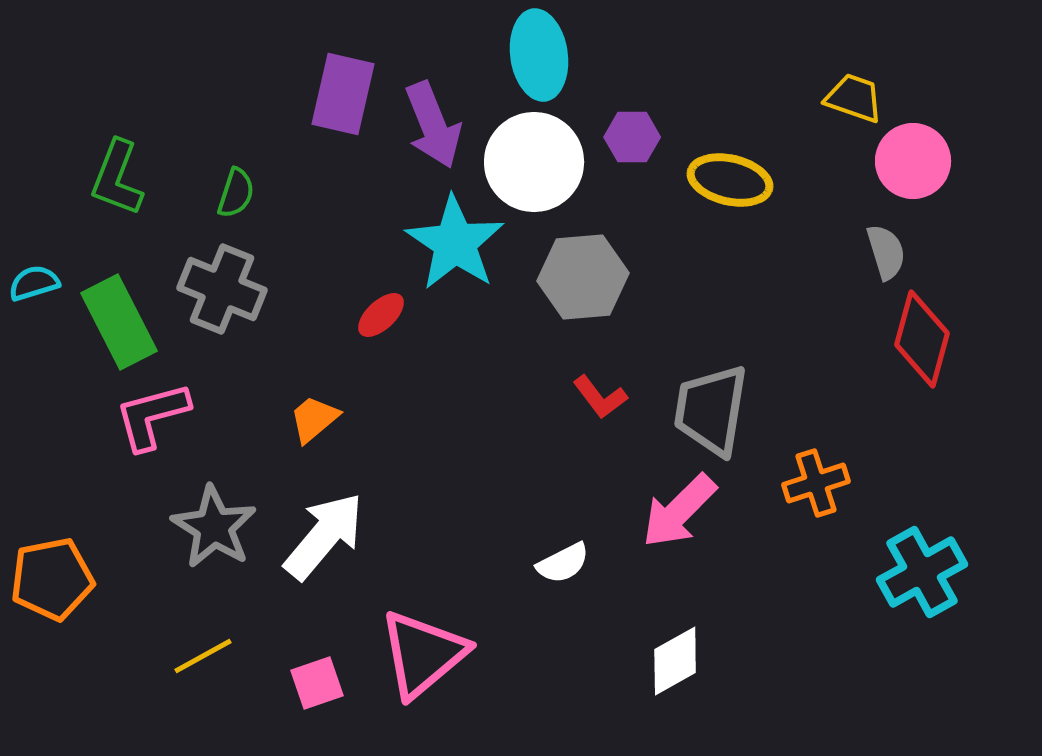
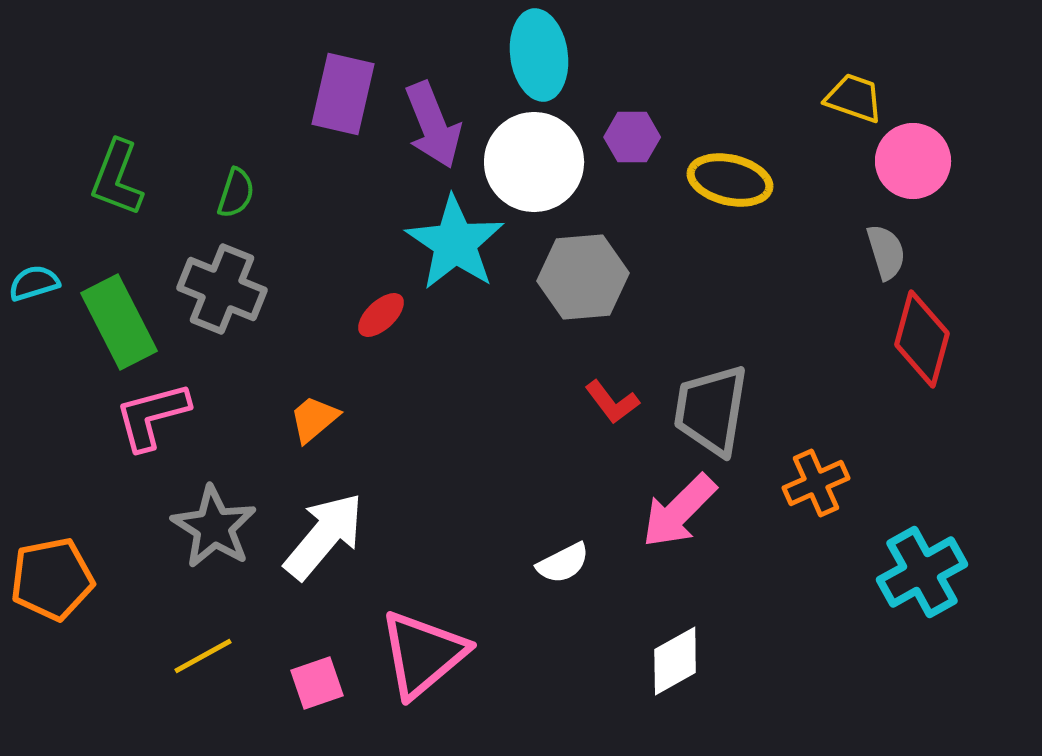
red L-shape: moved 12 px right, 5 px down
orange cross: rotated 6 degrees counterclockwise
